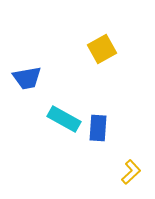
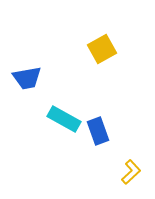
blue rectangle: moved 3 px down; rotated 24 degrees counterclockwise
